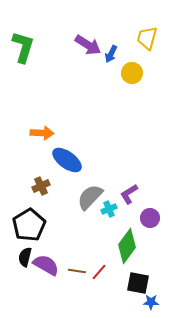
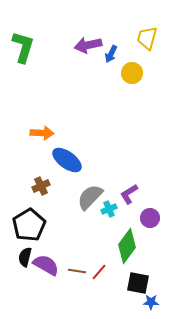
purple arrow: rotated 136 degrees clockwise
